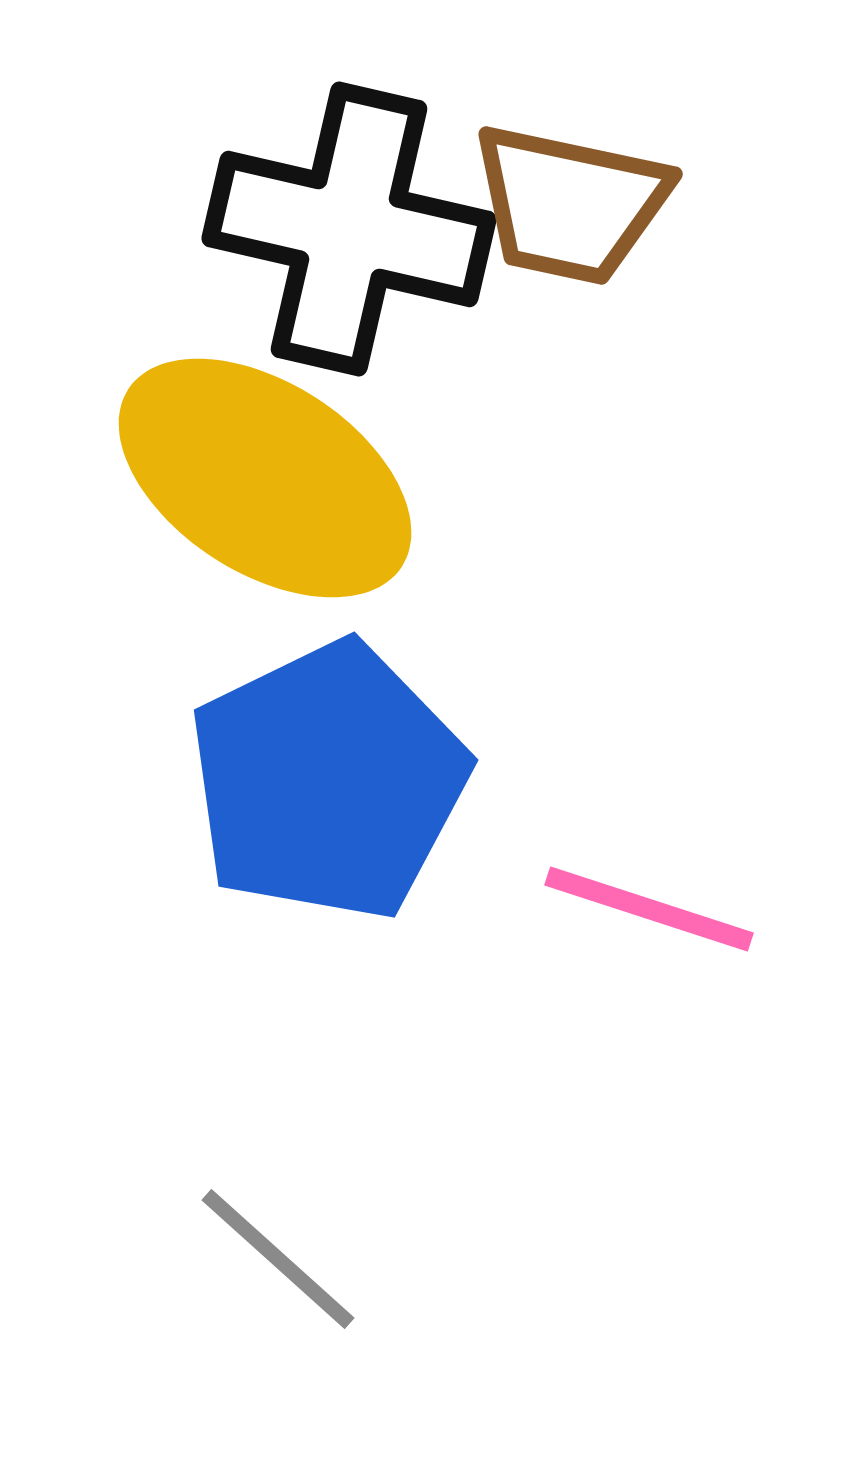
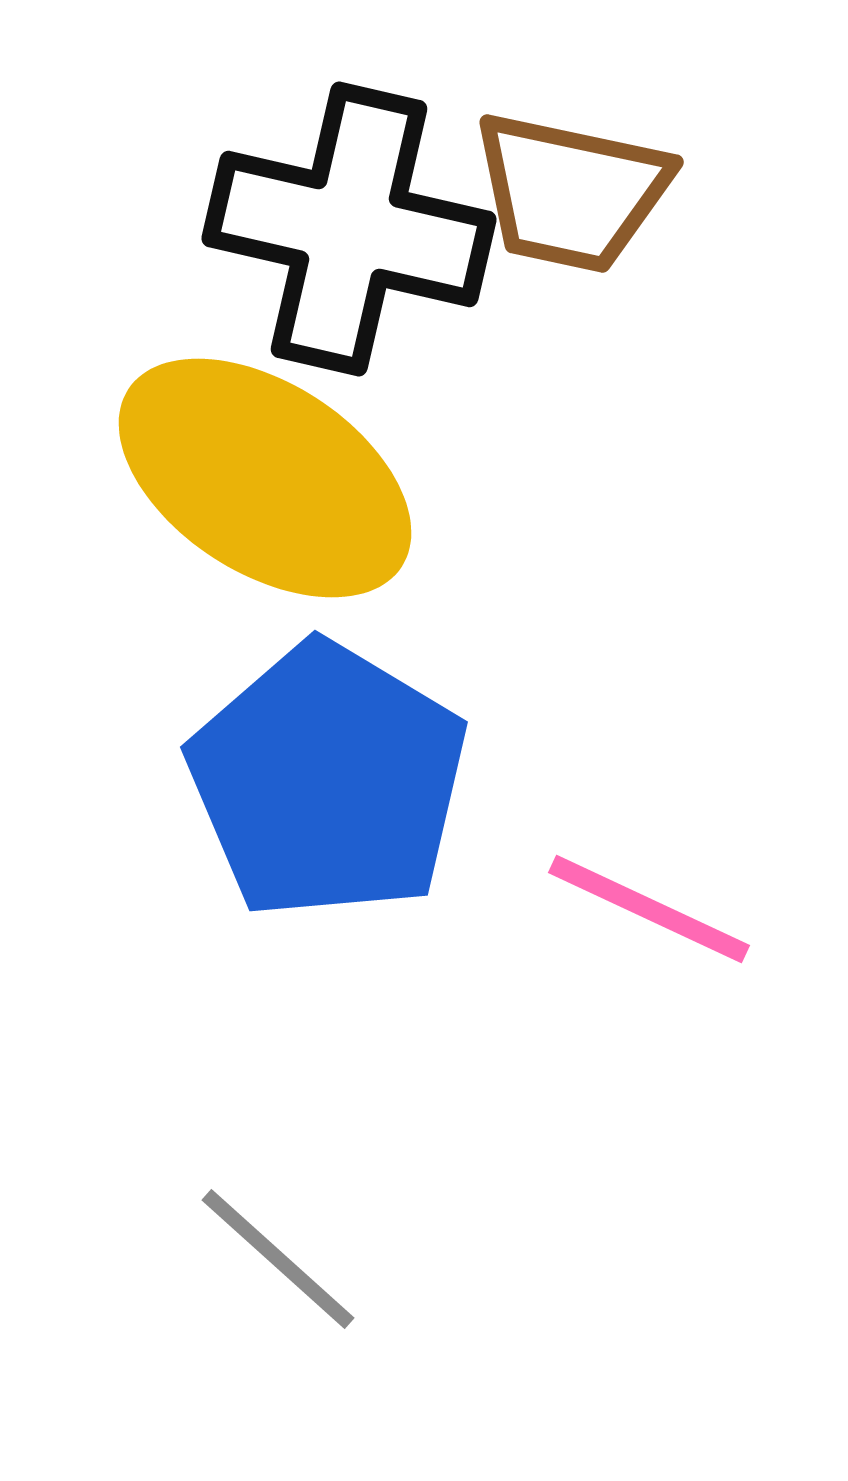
brown trapezoid: moved 1 px right, 12 px up
blue pentagon: rotated 15 degrees counterclockwise
pink line: rotated 7 degrees clockwise
